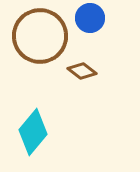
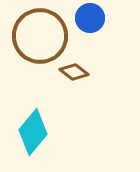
brown diamond: moved 8 px left, 1 px down
